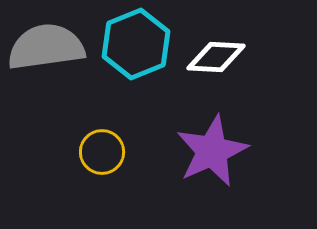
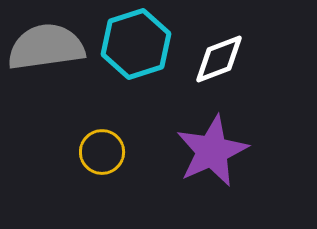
cyan hexagon: rotated 4 degrees clockwise
white diamond: moved 3 px right, 2 px down; rotated 24 degrees counterclockwise
